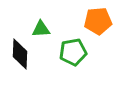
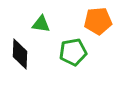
green triangle: moved 5 px up; rotated 12 degrees clockwise
